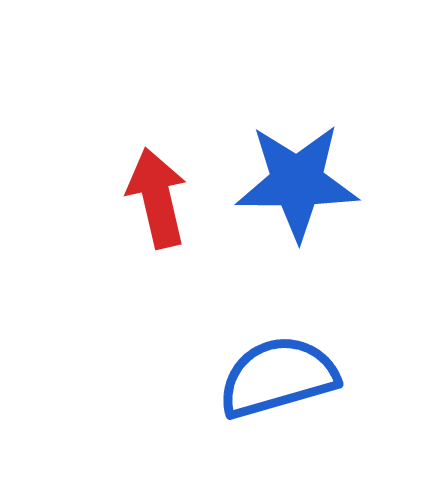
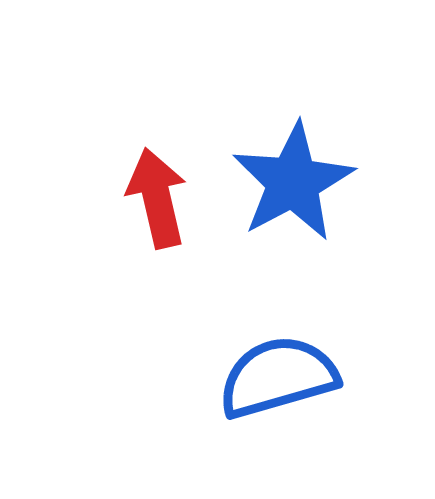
blue star: moved 4 px left; rotated 28 degrees counterclockwise
